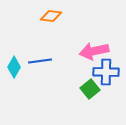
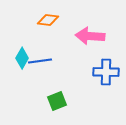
orange diamond: moved 3 px left, 4 px down
pink arrow: moved 4 px left, 15 px up; rotated 16 degrees clockwise
cyan diamond: moved 8 px right, 9 px up
green square: moved 33 px left, 12 px down; rotated 18 degrees clockwise
